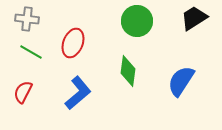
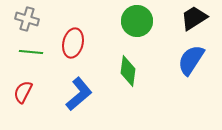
gray cross: rotated 10 degrees clockwise
red ellipse: rotated 8 degrees counterclockwise
green line: rotated 25 degrees counterclockwise
blue semicircle: moved 10 px right, 21 px up
blue L-shape: moved 1 px right, 1 px down
